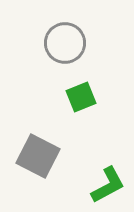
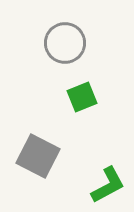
green square: moved 1 px right
